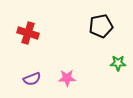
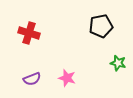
red cross: moved 1 px right
green star: rotated 14 degrees clockwise
pink star: rotated 18 degrees clockwise
